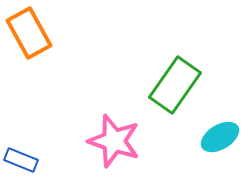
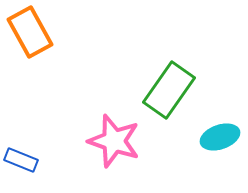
orange rectangle: moved 1 px right, 1 px up
green rectangle: moved 6 px left, 5 px down
cyan ellipse: rotated 12 degrees clockwise
